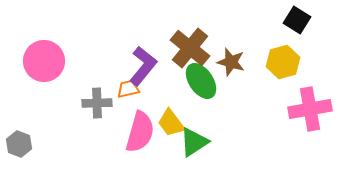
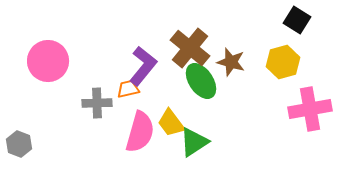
pink circle: moved 4 px right
